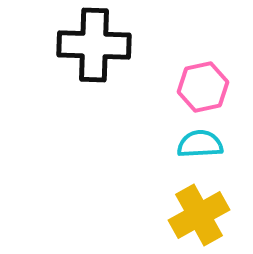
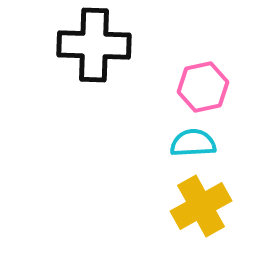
cyan semicircle: moved 7 px left, 1 px up
yellow cross: moved 2 px right, 9 px up
